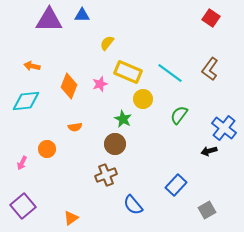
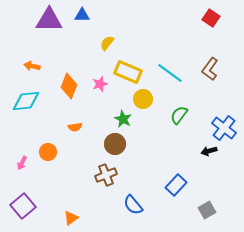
orange circle: moved 1 px right, 3 px down
